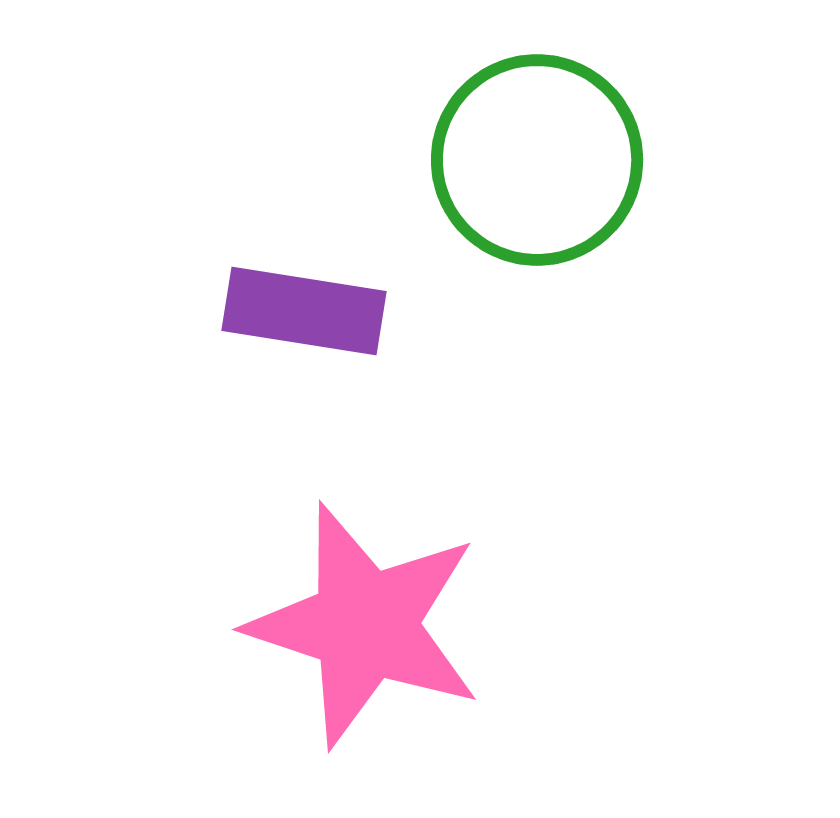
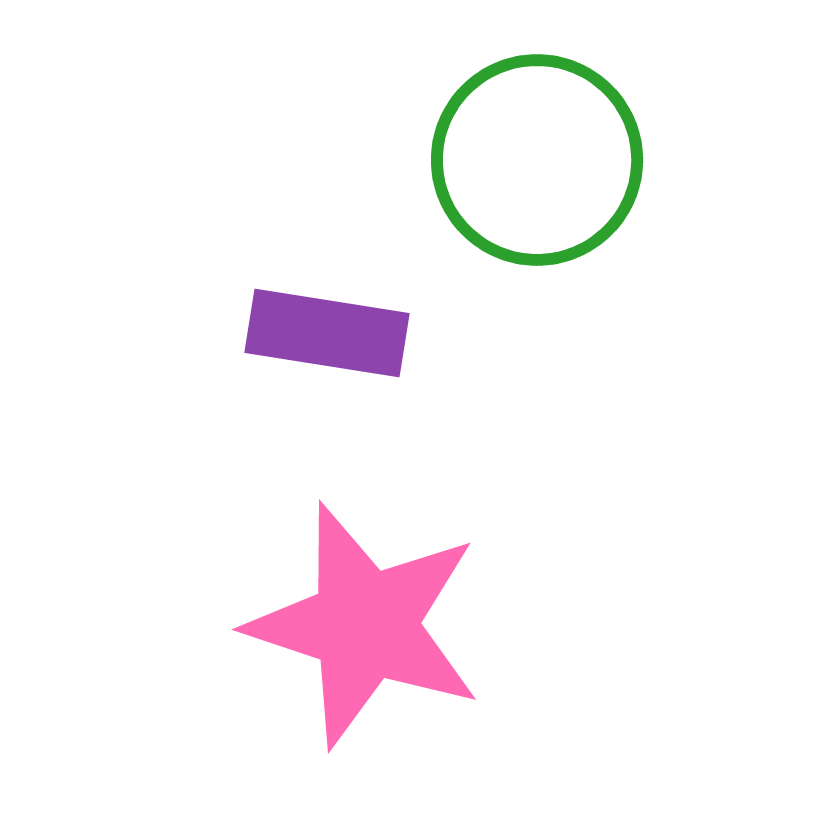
purple rectangle: moved 23 px right, 22 px down
